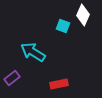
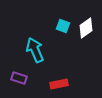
white diamond: moved 3 px right, 13 px down; rotated 30 degrees clockwise
cyan arrow: moved 2 px right, 2 px up; rotated 35 degrees clockwise
purple rectangle: moved 7 px right; rotated 56 degrees clockwise
